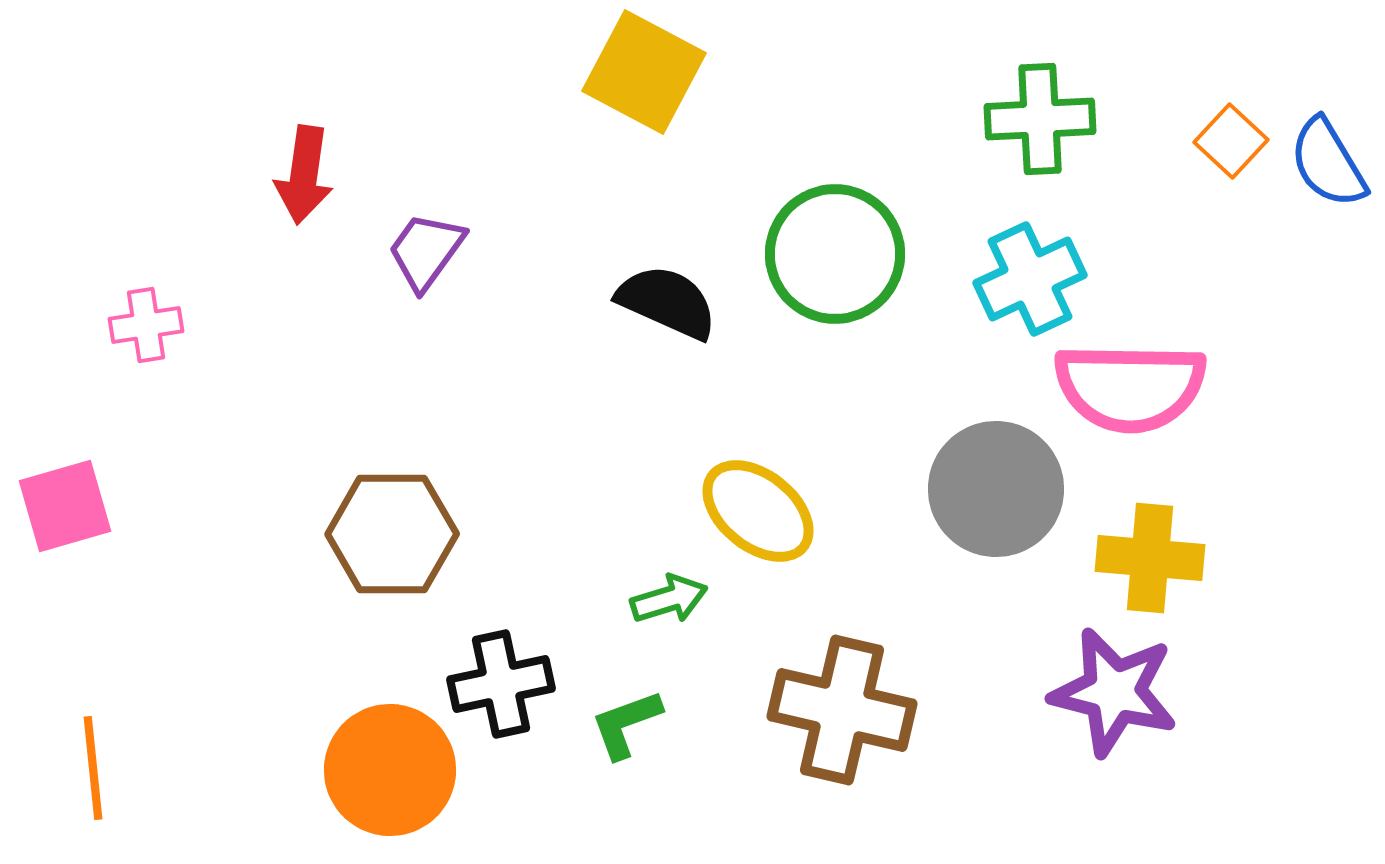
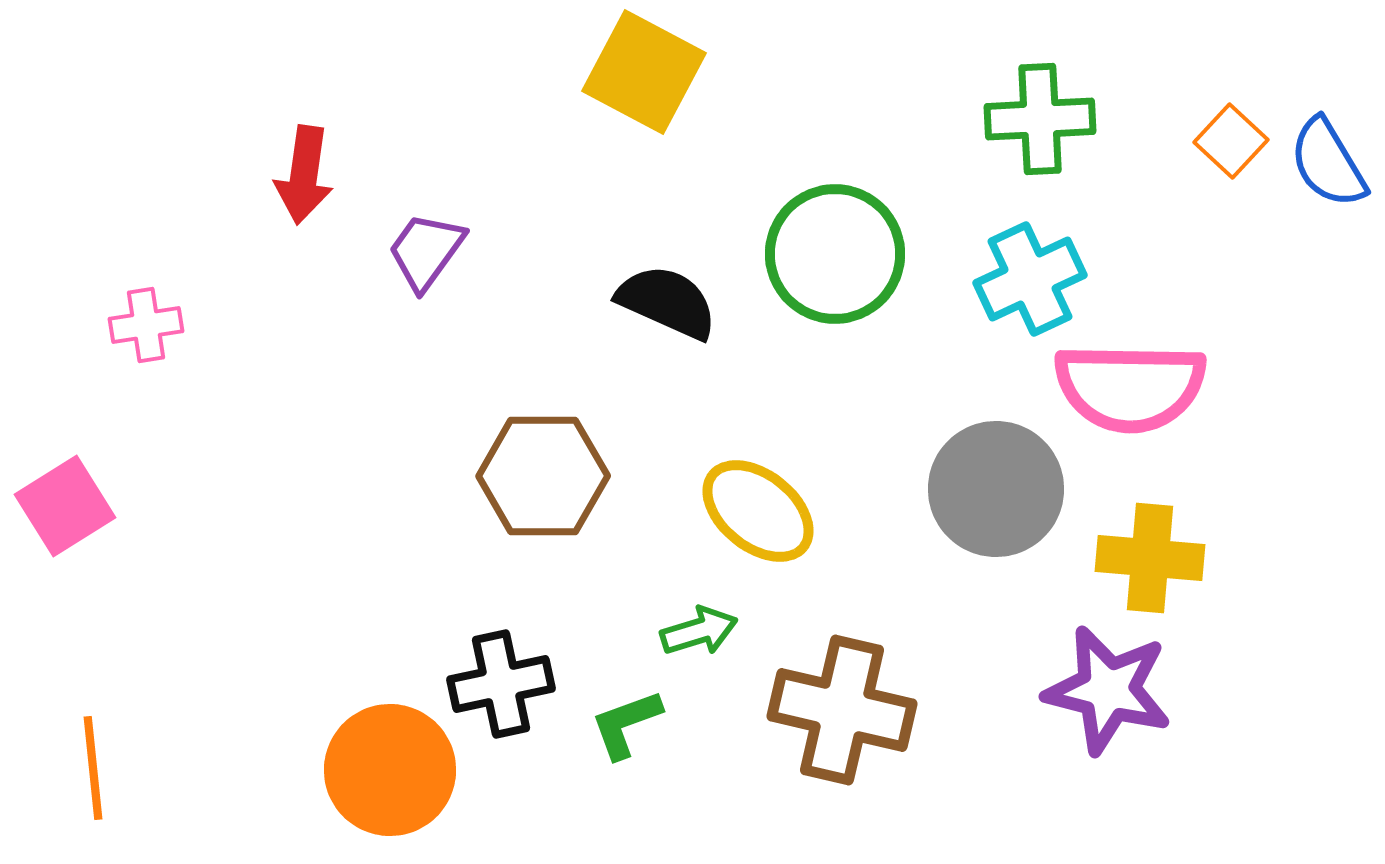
pink square: rotated 16 degrees counterclockwise
brown hexagon: moved 151 px right, 58 px up
green arrow: moved 30 px right, 32 px down
purple star: moved 6 px left, 2 px up
